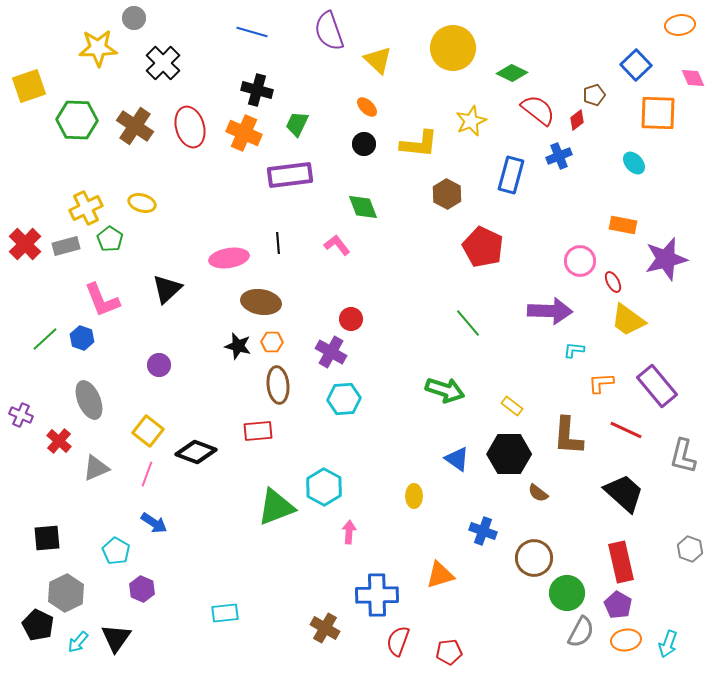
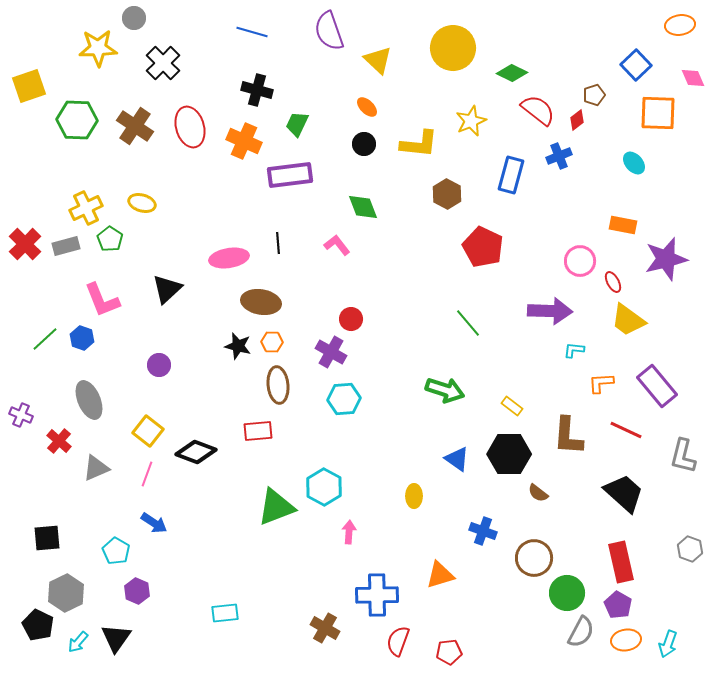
orange cross at (244, 133): moved 8 px down
purple hexagon at (142, 589): moved 5 px left, 2 px down
